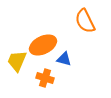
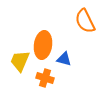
orange ellipse: rotated 56 degrees counterclockwise
yellow trapezoid: moved 3 px right
